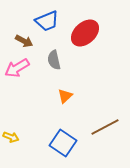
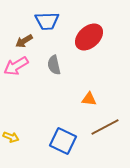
blue trapezoid: rotated 20 degrees clockwise
red ellipse: moved 4 px right, 4 px down
brown arrow: rotated 120 degrees clockwise
gray semicircle: moved 5 px down
pink arrow: moved 1 px left, 2 px up
orange triangle: moved 24 px right, 3 px down; rotated 49 degrees clockwise
blue square: moved 2 px up; rotated 8 degrees counterclockwise
